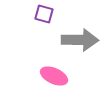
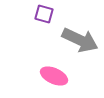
gray arrow: rotated 24 degrees clockwise
